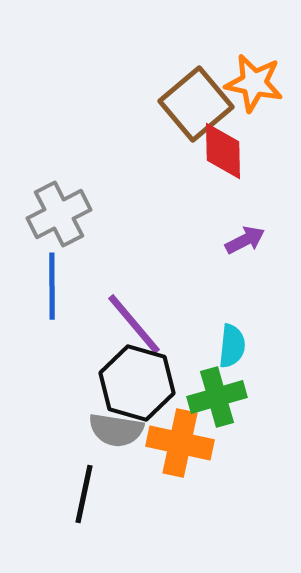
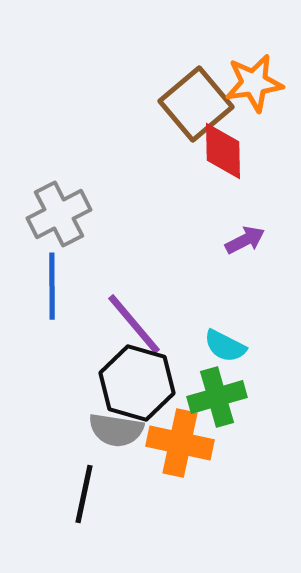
orange star: rotated 20 degrees counterclockwise
cyan semicircle: moved 7 px left; rotated 111 degrees clockwise
